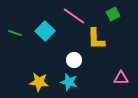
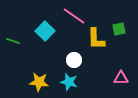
green square: moved 6 px right, 15 px down; rotated 16 degrees clockwise
green line: moved 2 px left, 8 px down
